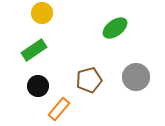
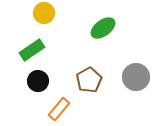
yellow circle: moved 2 px right
green ellipse: moved 12 px left
green rectangle: moved 2 px left
brown pentagon: rotated 15 degrees counterclockwise
black circle: moved 5 px up
